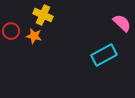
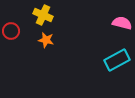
pink semicircle: rotated 30 degrees counterclockwise
orange star: moved 12 px right, 4 px down
cyan rectangle: moved 13 px right, 5 px down
